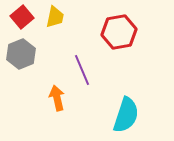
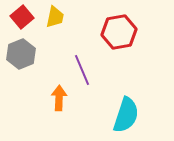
orange arrow: moved 2 px right; rotated 15 degrees clockwise
